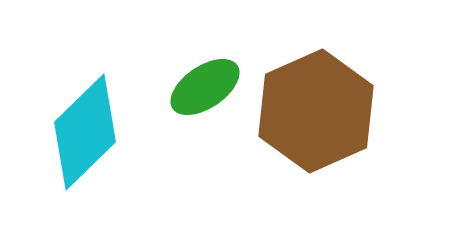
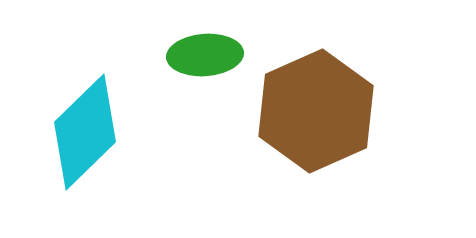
green ellipse: moved 32 px up; rotated 30 degrees clockwise
